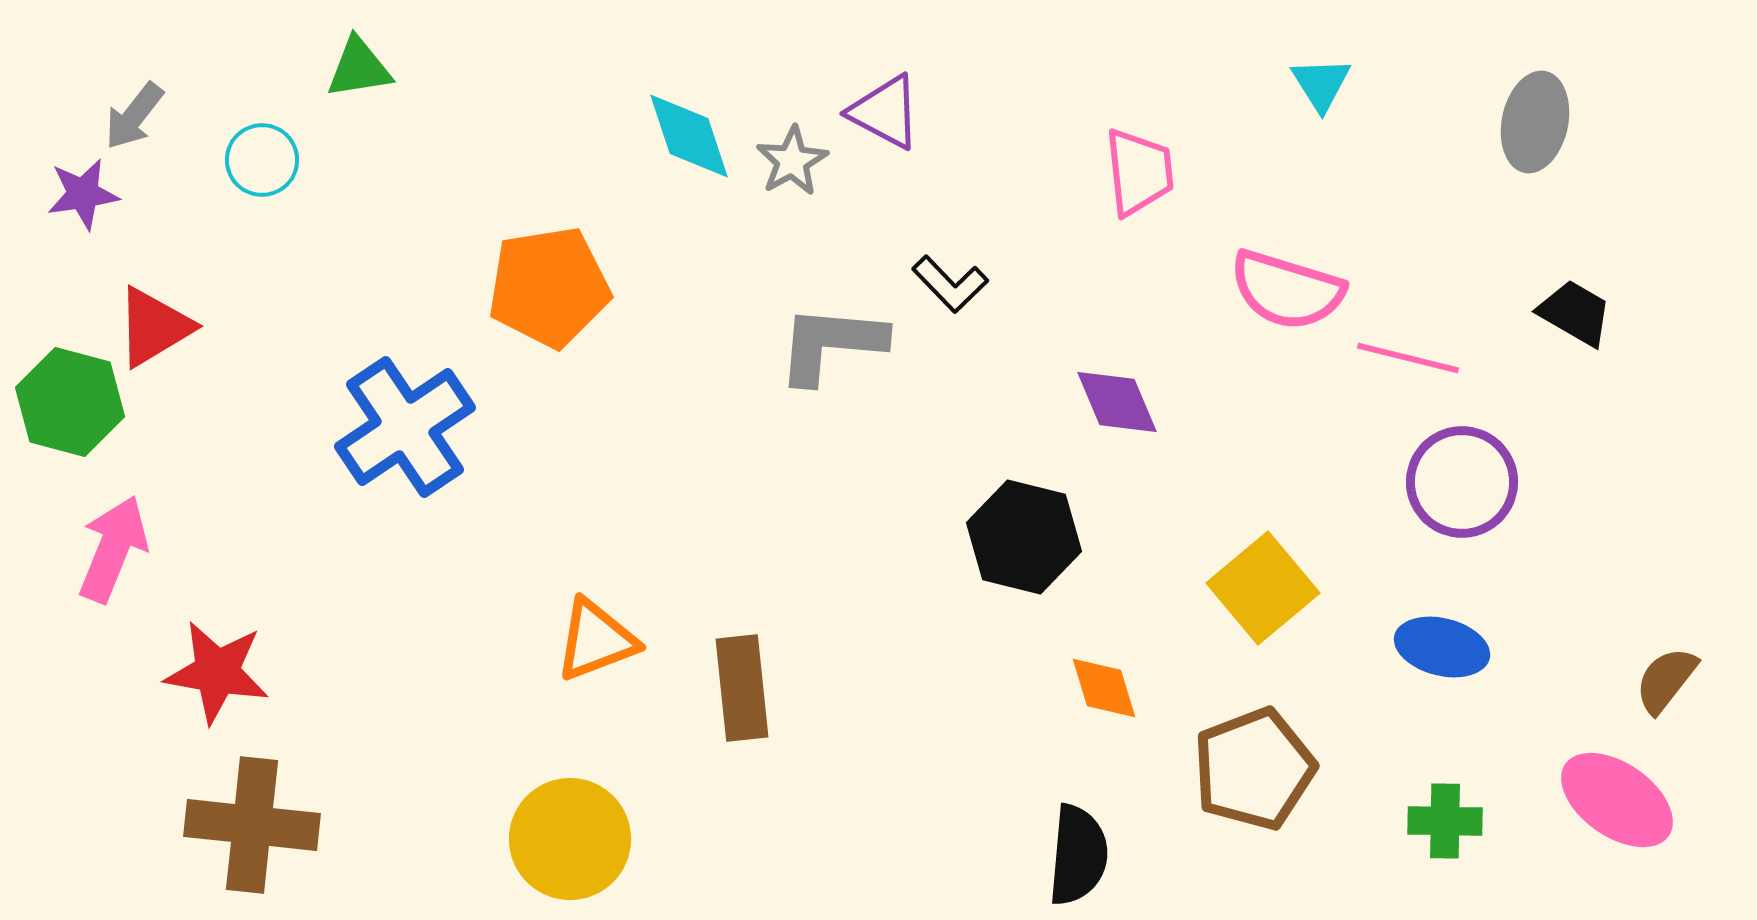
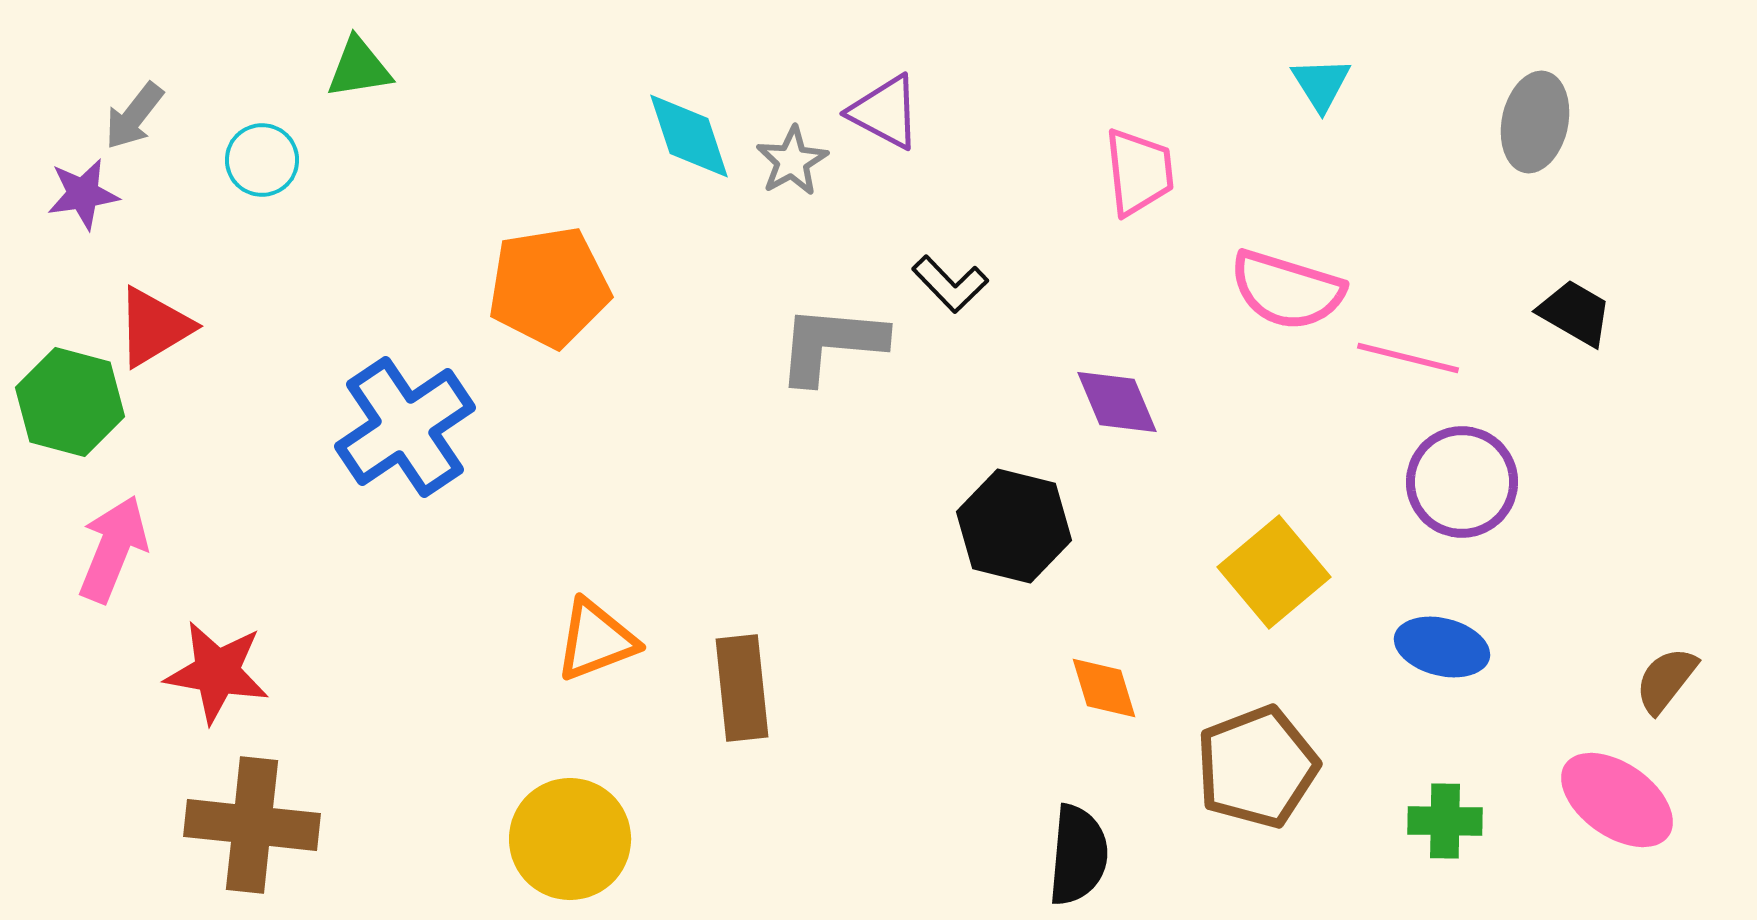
black hexagon: moved 10 px left, 11 px up
yellow square: moved 11 px right, 16 px up
brown pentagon: moved 3 px right, 2 px up
